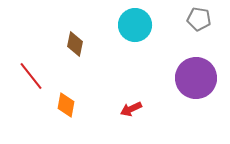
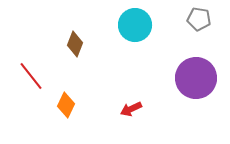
brown diamond: rotated 10 degrees clockwise
orange diamond: rotated 15 degrees clockwise
